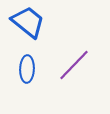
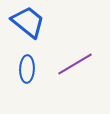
purple line: moved 1 px right, 1 px up; rotated 15 degrees clockwise
